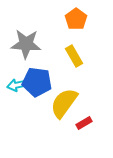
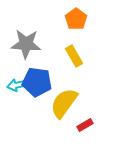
red rectangle: moved 1 px right, 2 px down
